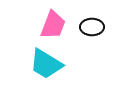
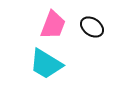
black ellipse: rotated 35 degrees clockwise
